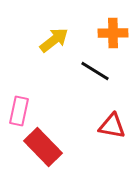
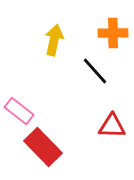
yellow arrow: rotated 40 degrees counterclockwise
black line: rotated 16 degrees clockwise
pink rectangle: rotated 64 degrees counterclockwise
red triangle: rotated 8 degrees counterclockwise
